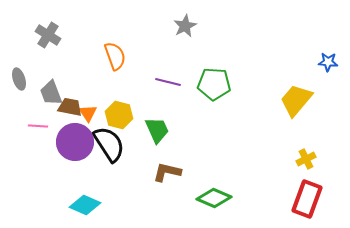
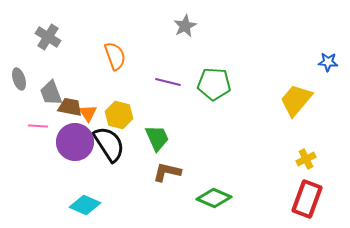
gray cross: moved 2 px down
green trapezoid: moved 8 px down
